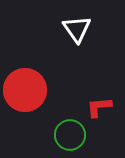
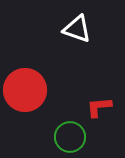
white triangle: rotated 36 degrees counterclockwise
green circle: moved 2 px down
